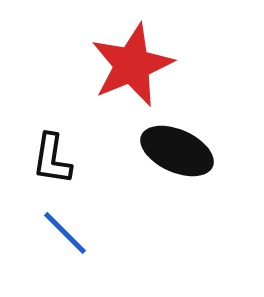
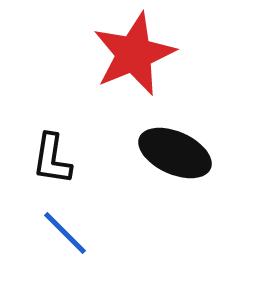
red star: moved 2 px right, 11 px up
black ellipse: moved 2 px left, 2 px down
